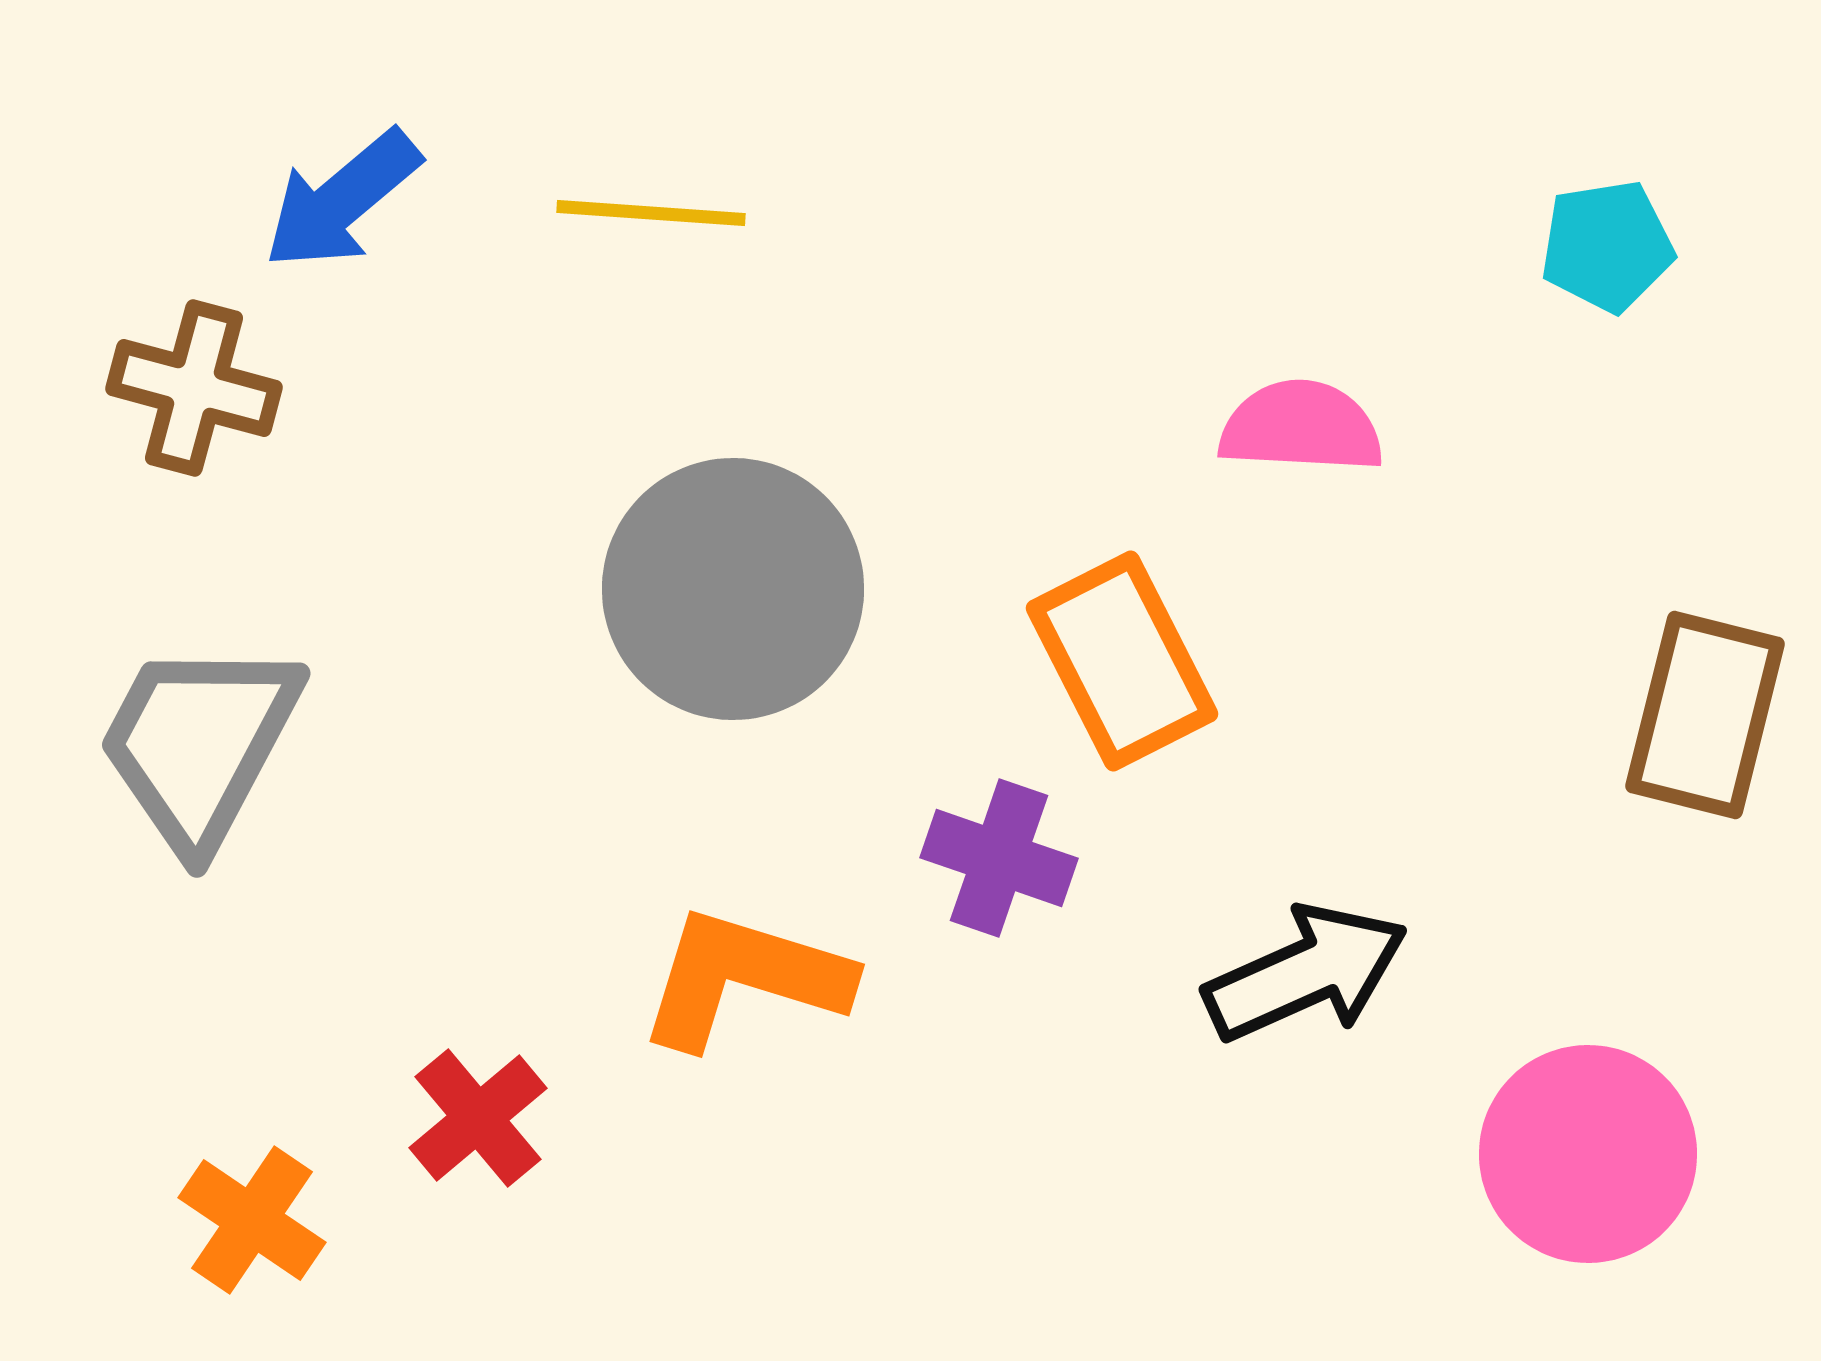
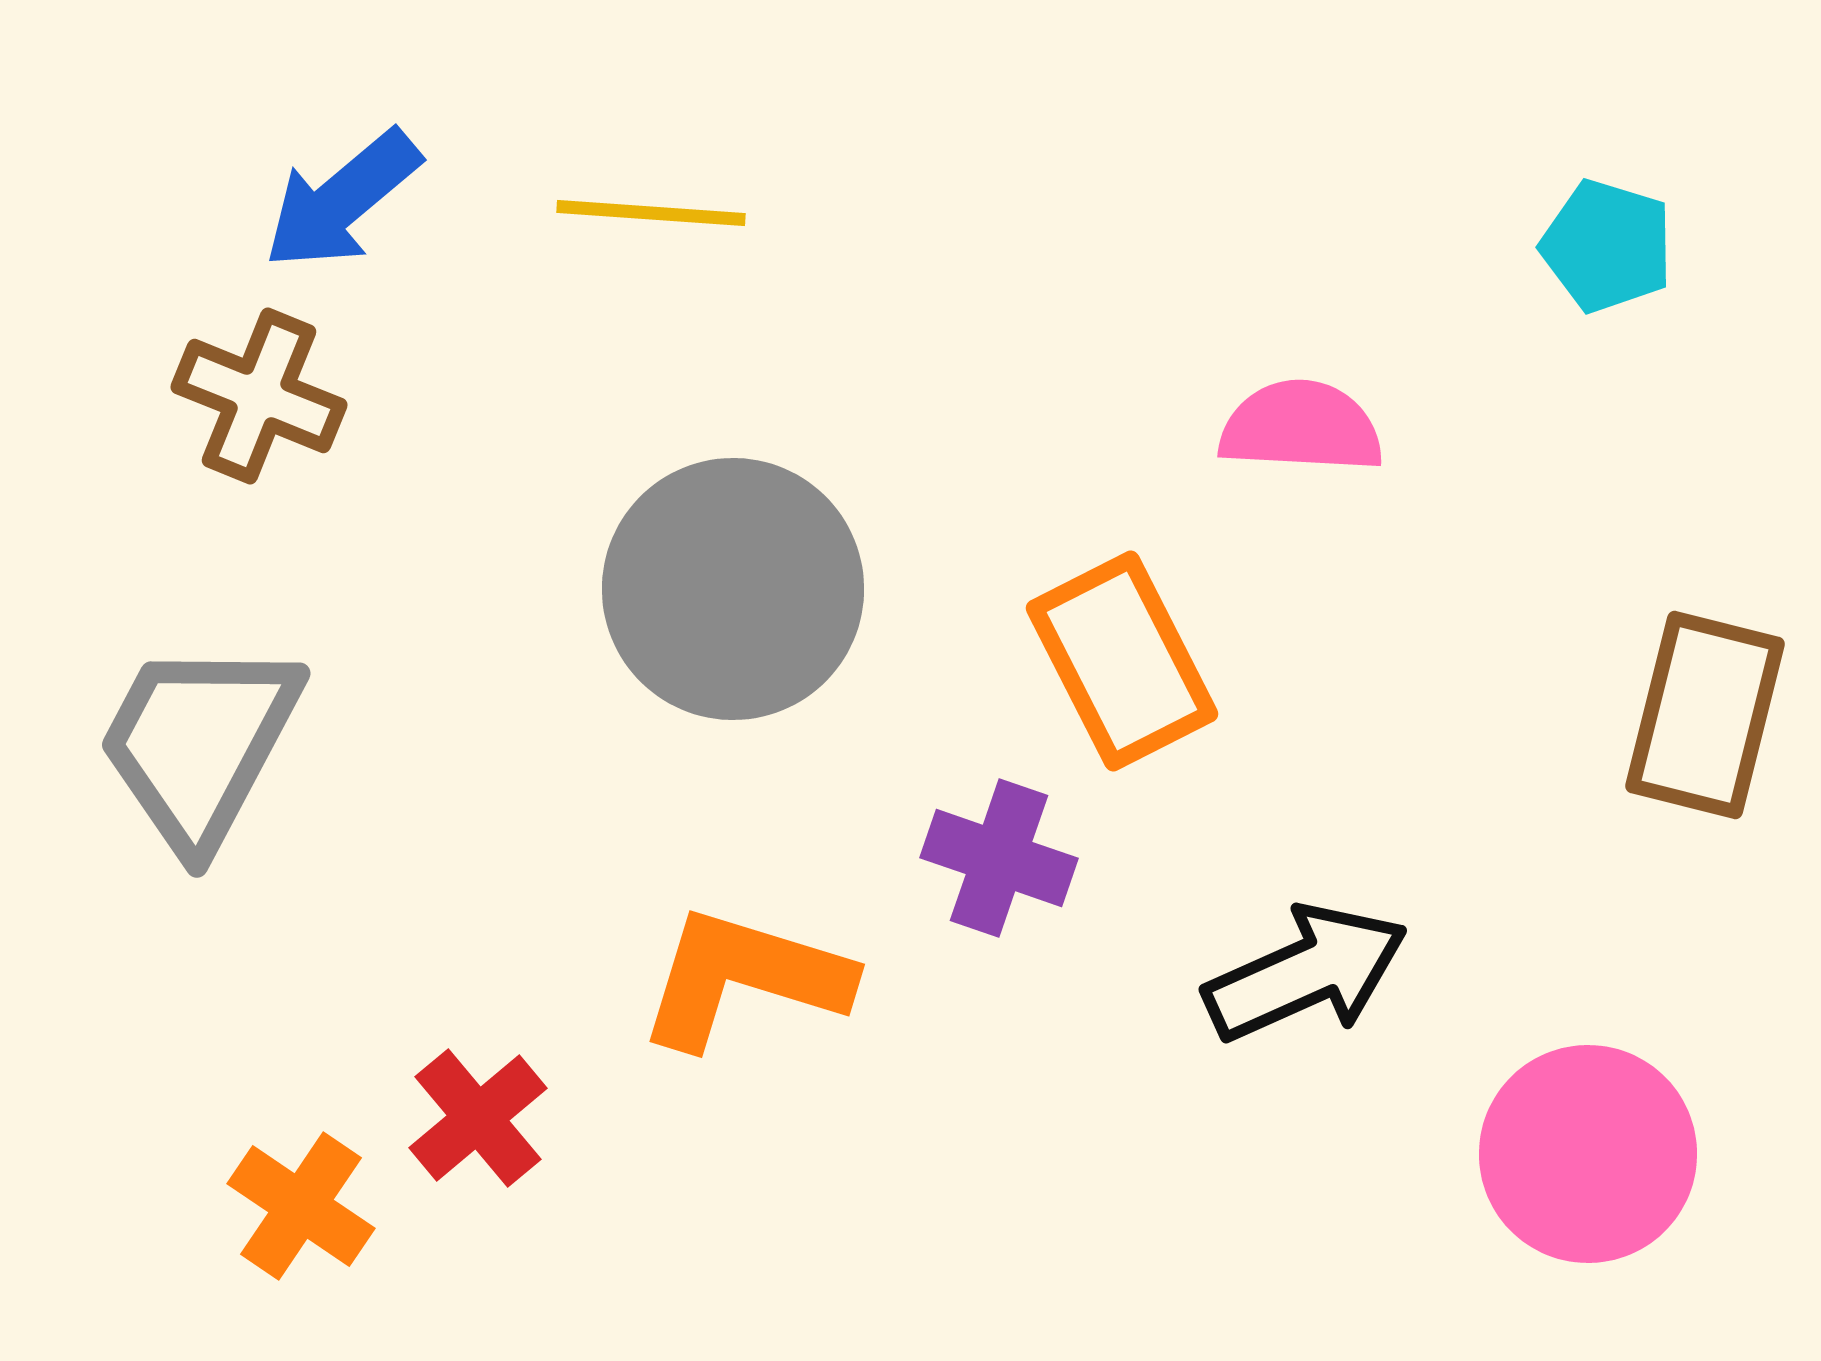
cyan pentagon: rotated 26 degrees clockwise
brown cross: moved 65 px right, 8 px down; rotated 7 degrees clockwise
orange cross: moved 49 px right, 14 px up
